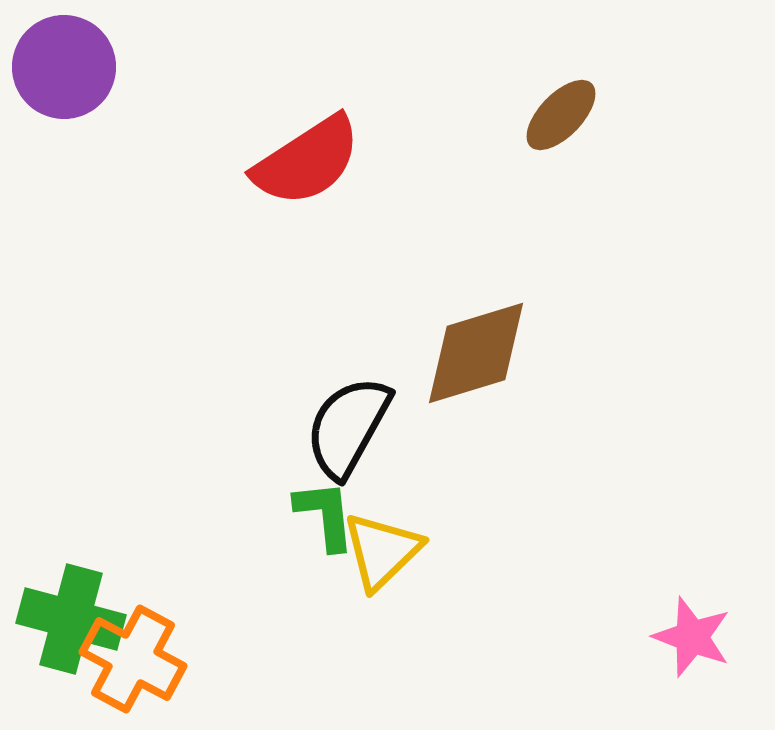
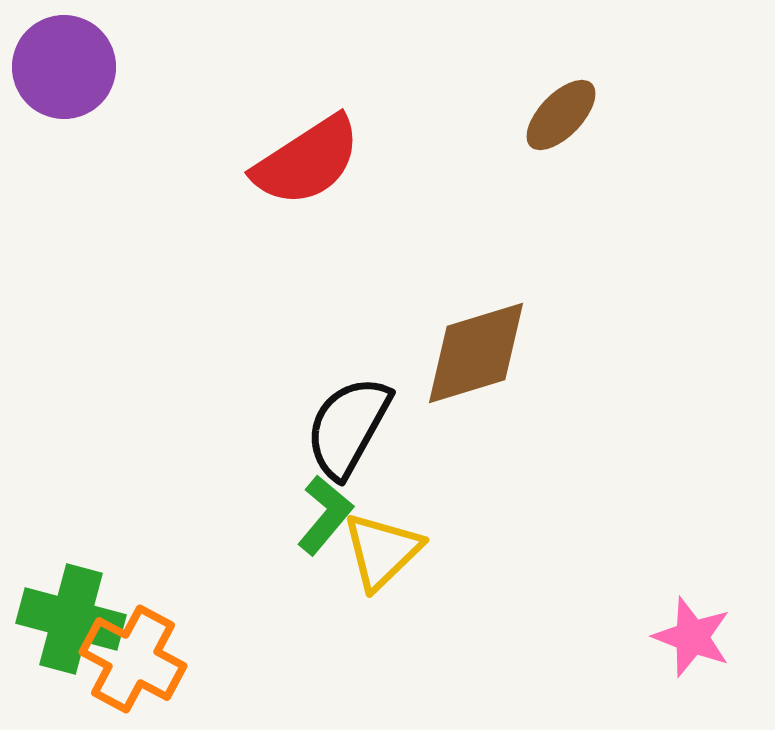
green L-shape: rotated 46 degrees clockwise
